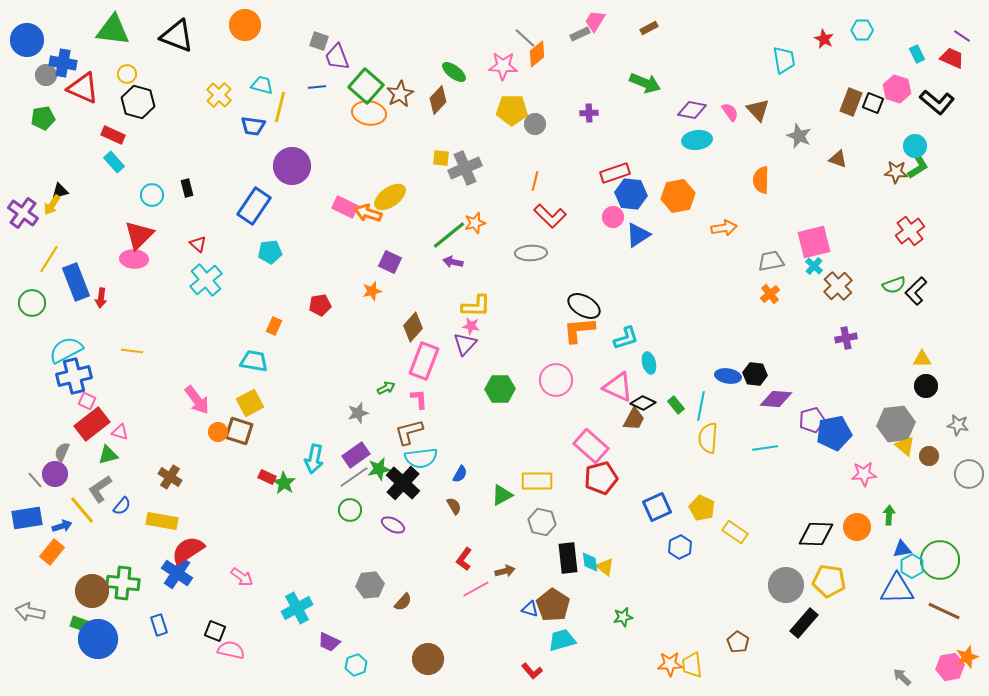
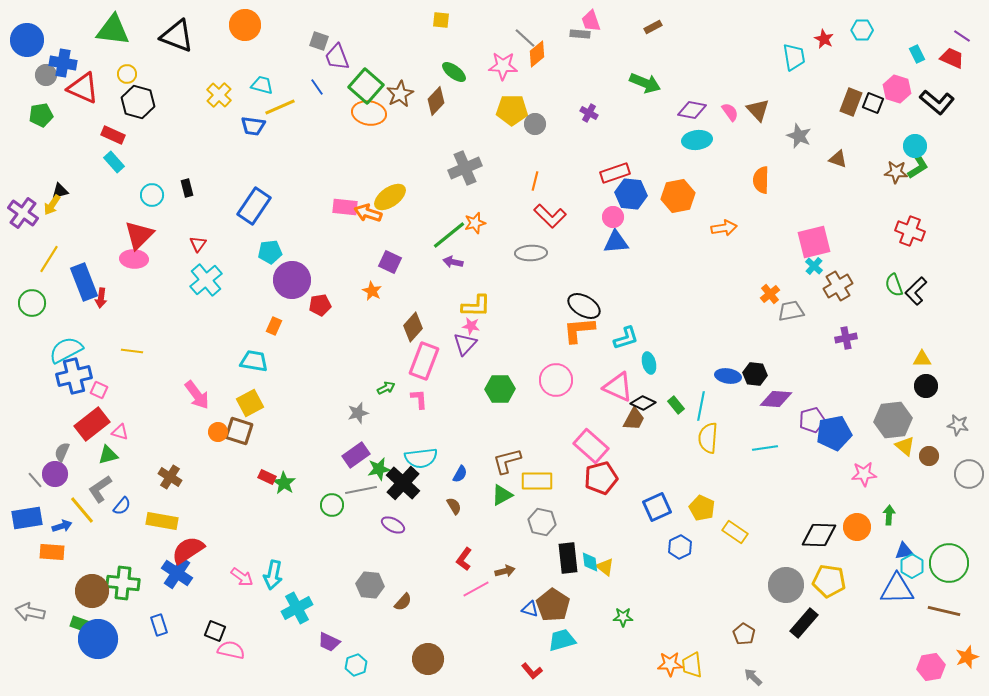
pink trapezoid at (595, 21): moved 4 px left; rotated 50 degrees counterclockwise
brown rectangle at (649, 28): moved 4 px right, 1 px up
gray rectangle at (580, 34): rotated 30 degrees clockwise
cyan trapezoid at (784, 60): moved 10 px right, 3 px up
blue line at (317, 87): rotated 60 degrees clockwise
brown diamond at (438, 100): moved 2 px left, 1 px down
yellow line at (280, 107): rotated 52 degrees clockwise
purple cross at (589, 113): rotated 30 degrees clockwise
green pentagon at (43, 118): moved 2 px left, 3 px up
yellow square at (441, 158): moved 138 px up
purple circle at (292, 166): moved 114 px down
pink rectangle at (345, 207): rotated 20 degrees counterclockwise
red cross at (910, 231): rotated 32 degrees counterclockwise
blue triangle at (638, 235): moved 22 px left, 7 px down; rotated 28 degrees clockwise
red triangle at (198, 244): rotated 24 degrees clockwise
gray trapezoid at (771, 261): moved 20 px right, 50 px down
blue rectangle at (76, 282): moved 8 px right
green semicircle at (894, 285): rotated 90 degrees clockwise
brown cross at (838, 286): rotated 12 degrees clockwise
orange star at (372, 291): rotated 30 degrees counterclockwise
pink arrow at (197, 400): moved 5 px up
pink square at (87, 401): moved 12 px right, 11 px up
gray hexagon at (896, 424): moved 3 px left, 4 px up
brown L-shape at (409, 432): moved 98 px right, 29 px down
cyan arrow at (314, 459): moved 41 px left, 116 px down
gray line at (354, 477): moved 7 px right, 13 px down; rotated 24 degrees clockwise
green circle at (350, 510): moved 18 px left, 5 px up
black diamond at (816, 534): moved 3 px right, 1 px down
blue triangle at (902, 549): moved 2 px right, 2 px down
orange rectangle at (52, 552): rotated 55 degrees clockwise
green circle at (940, 560): moved 9 px right, 3 px down
gray hexagon at (370, 585): rotated 12 degrees clockwise
brown line at (944, 611): rotated 12 degrees counterclockwise
green star at (623, 617): rotated 12 degrees clockwise
brown pentagon at (738, 642): moved 6 px right, 8 px up
pink hexagon at (950, 667): moved 19 px left
gray arrow at (902, 677): moved 149 px left
